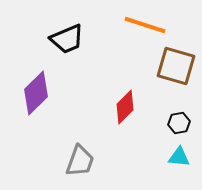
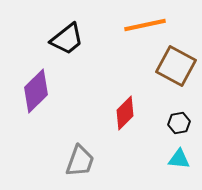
orange line: rotated 30 degrees counterclockwise
black trapezoid: rotated 15 degrees counterclockwise
brown square: rotated 12 degrees clockwise
purple diamond: moved 2 px up
red diamond: moved 6 px down
cyan triangle: moved 2 px down
